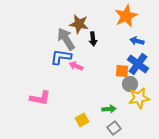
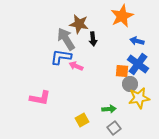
orange star: moved 4 px left
